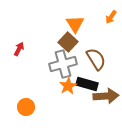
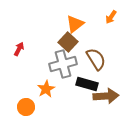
orange triangle: rotated 24 degrees clockwise
orange star: moved 22 px left, 3 px down
